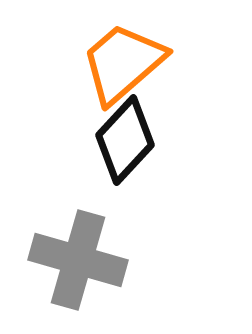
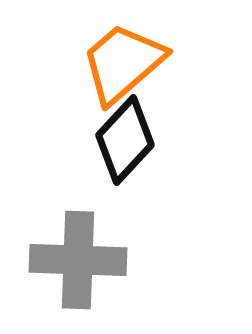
gray cross: rotated 14 degrees counterclockwise
